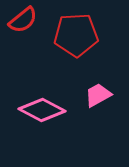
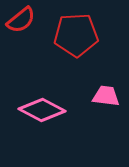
red semicircle: moved 2 px left
pink trapezoid: moved 8 px right, 1 px down; rotated 36 degrees clockwise
